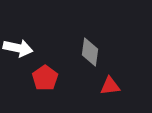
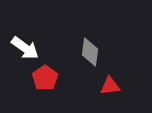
white arrow: moved 7 px right; rotated 24 degrees clockwise
